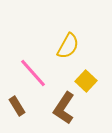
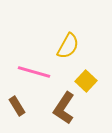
pink line: moved 1 px right, 1 px up; rotated 32 degrees counterclockwise
